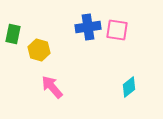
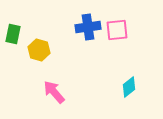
pink square: rotated 15 degrees counterclockwise
pink arrow: moved 2 px right, 5 px down
